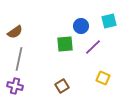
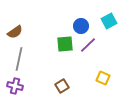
cyan square: rotated 14 degrees counterclockwise
purple line: moved 5 px left, 2 px up
